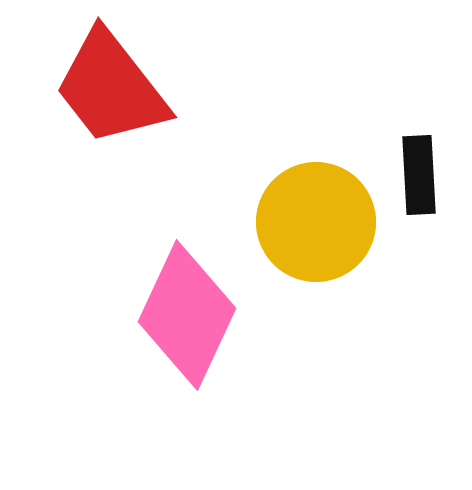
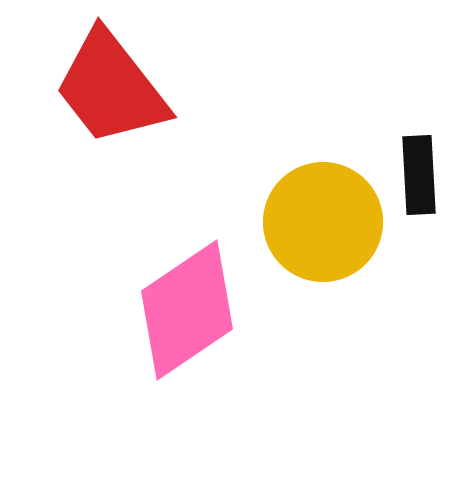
yellow circle: moved 7 px right
pink diamond: moved 5 px up; rotated 31 degrees clockwise
